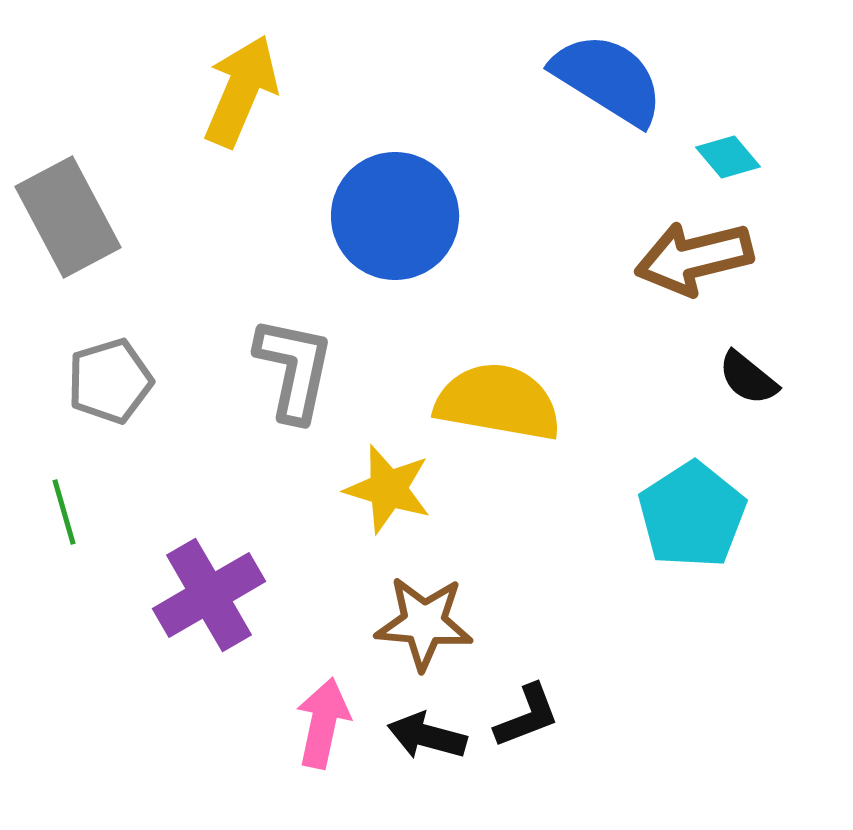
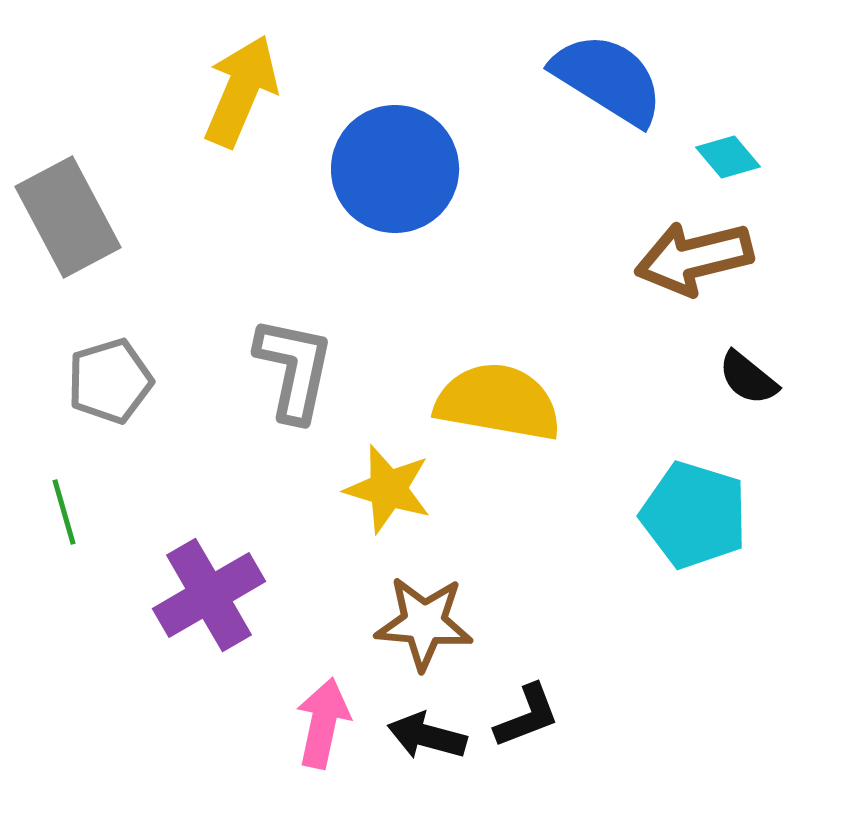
blue circle: moved 47 px up
cyan pentagon: moved 2 px right; rotated 22 degrees counterclockwise
